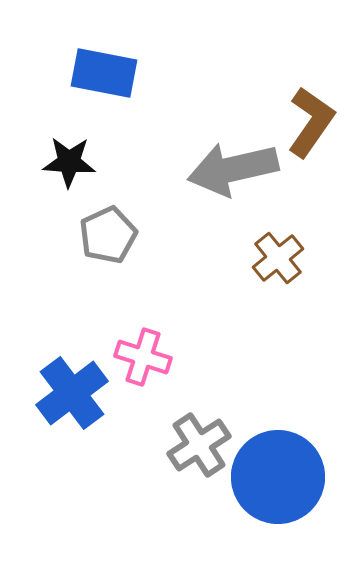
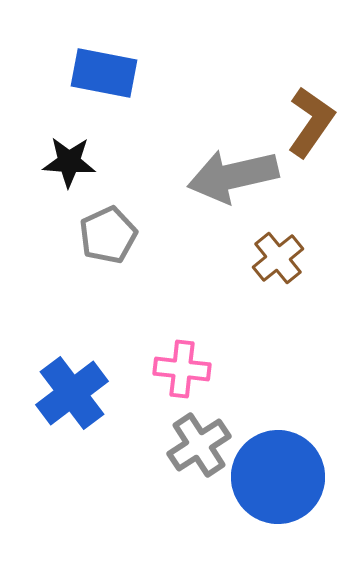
gray arrow: moved 7 px down
pink cross: moved 39 px right, 12 px down; rotated 12 degrees counterclockwise
